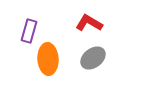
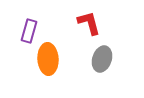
red L-shape: rotated 44 degrees clockwise
gray ellipse: moved 9 px right, 1 px down; rotated 35 degrees counterclockwise
